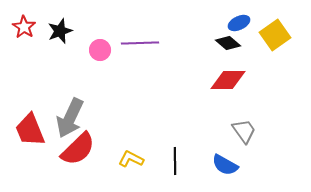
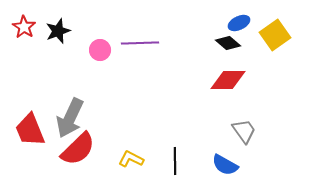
black star: moved 2 px left
